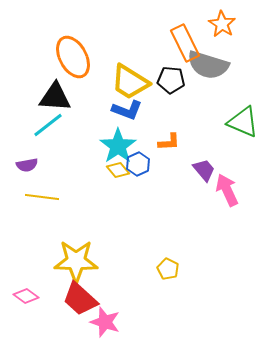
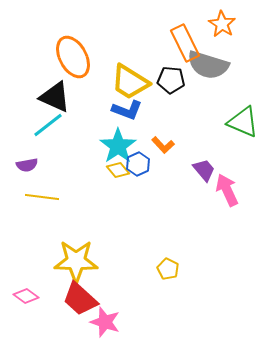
black triangle: rotated 20 degrees clockwise
orange L-shape: moved 6 px left, 3 px down; rotated 50 degrees clockwise
